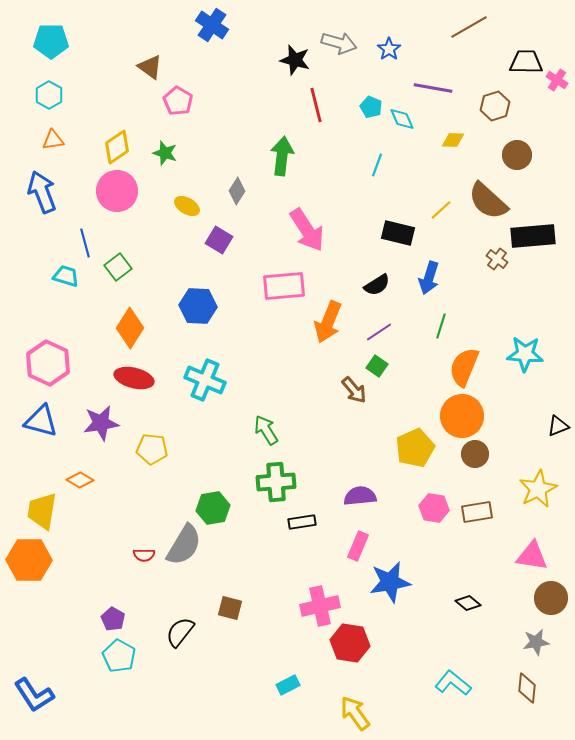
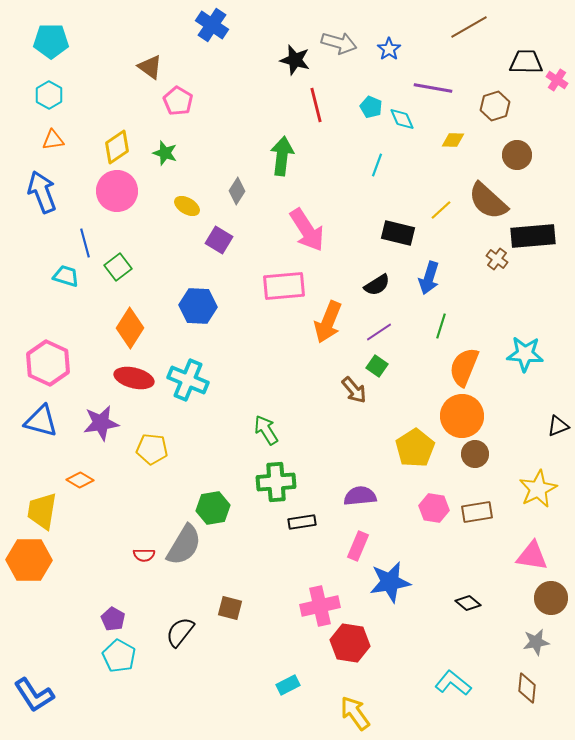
cyan cross at (205, 380): moved 17 px left
yellow pentagon at (415, 448): rotated 9 degrees counterclockwise
